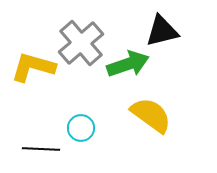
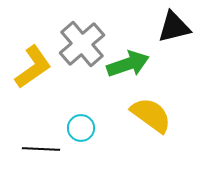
black triangle: moved 12 px right, 4 px up
gray cross: moved 1 px right, 1 px down
yellow L-shape: rotated 129 degrees clockwise
